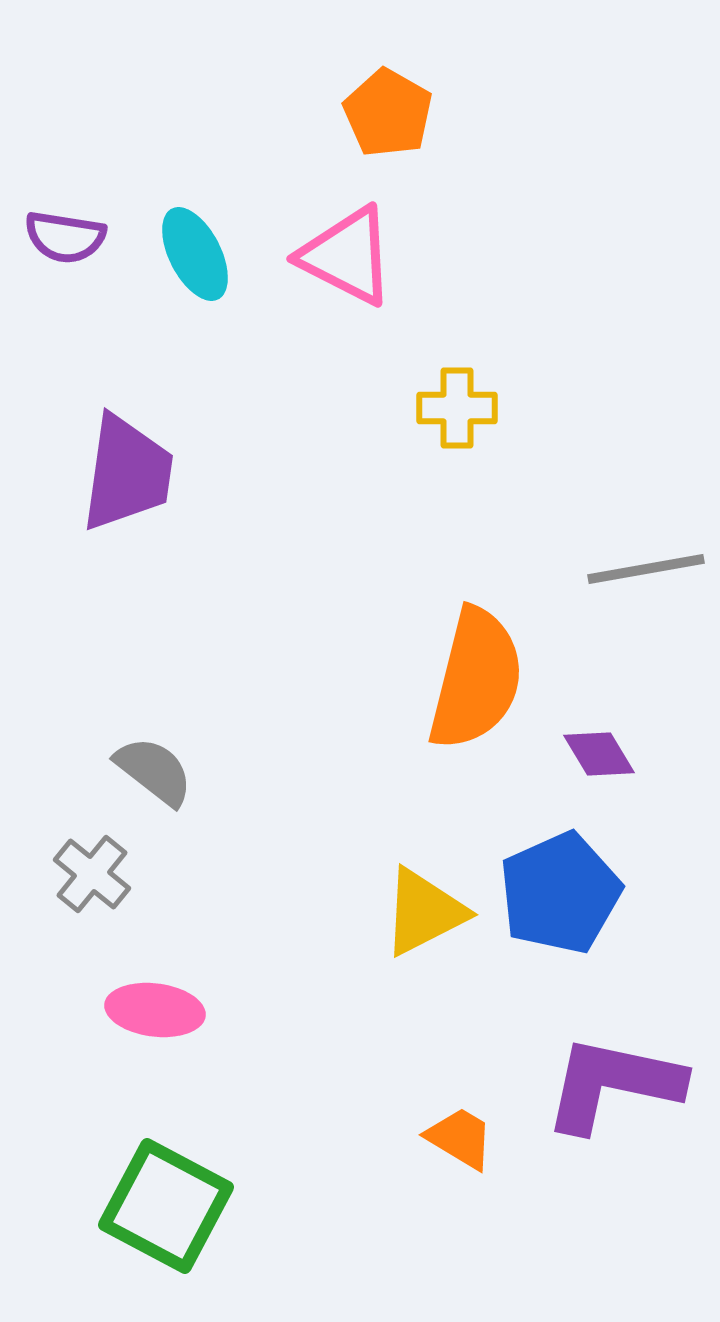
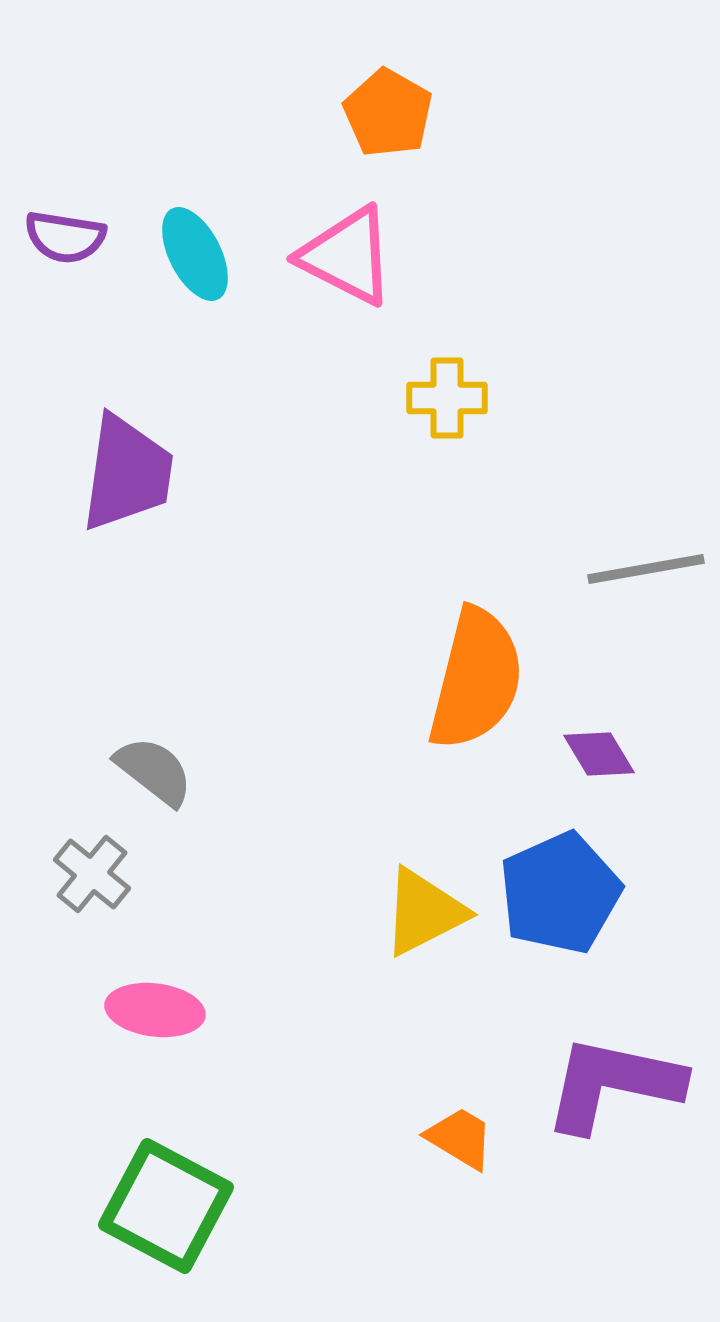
yellow cross: moved 10 px left, 10 px up
